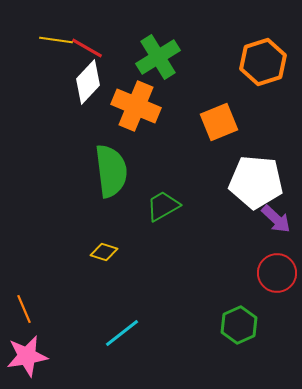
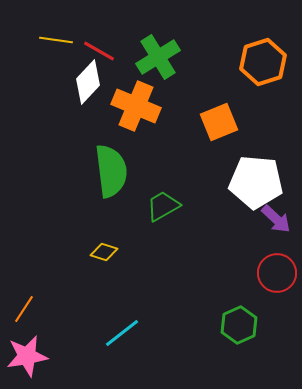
red line: moved 12 px right, 3 px down
orange line: rotated 56 degrees clockwise
